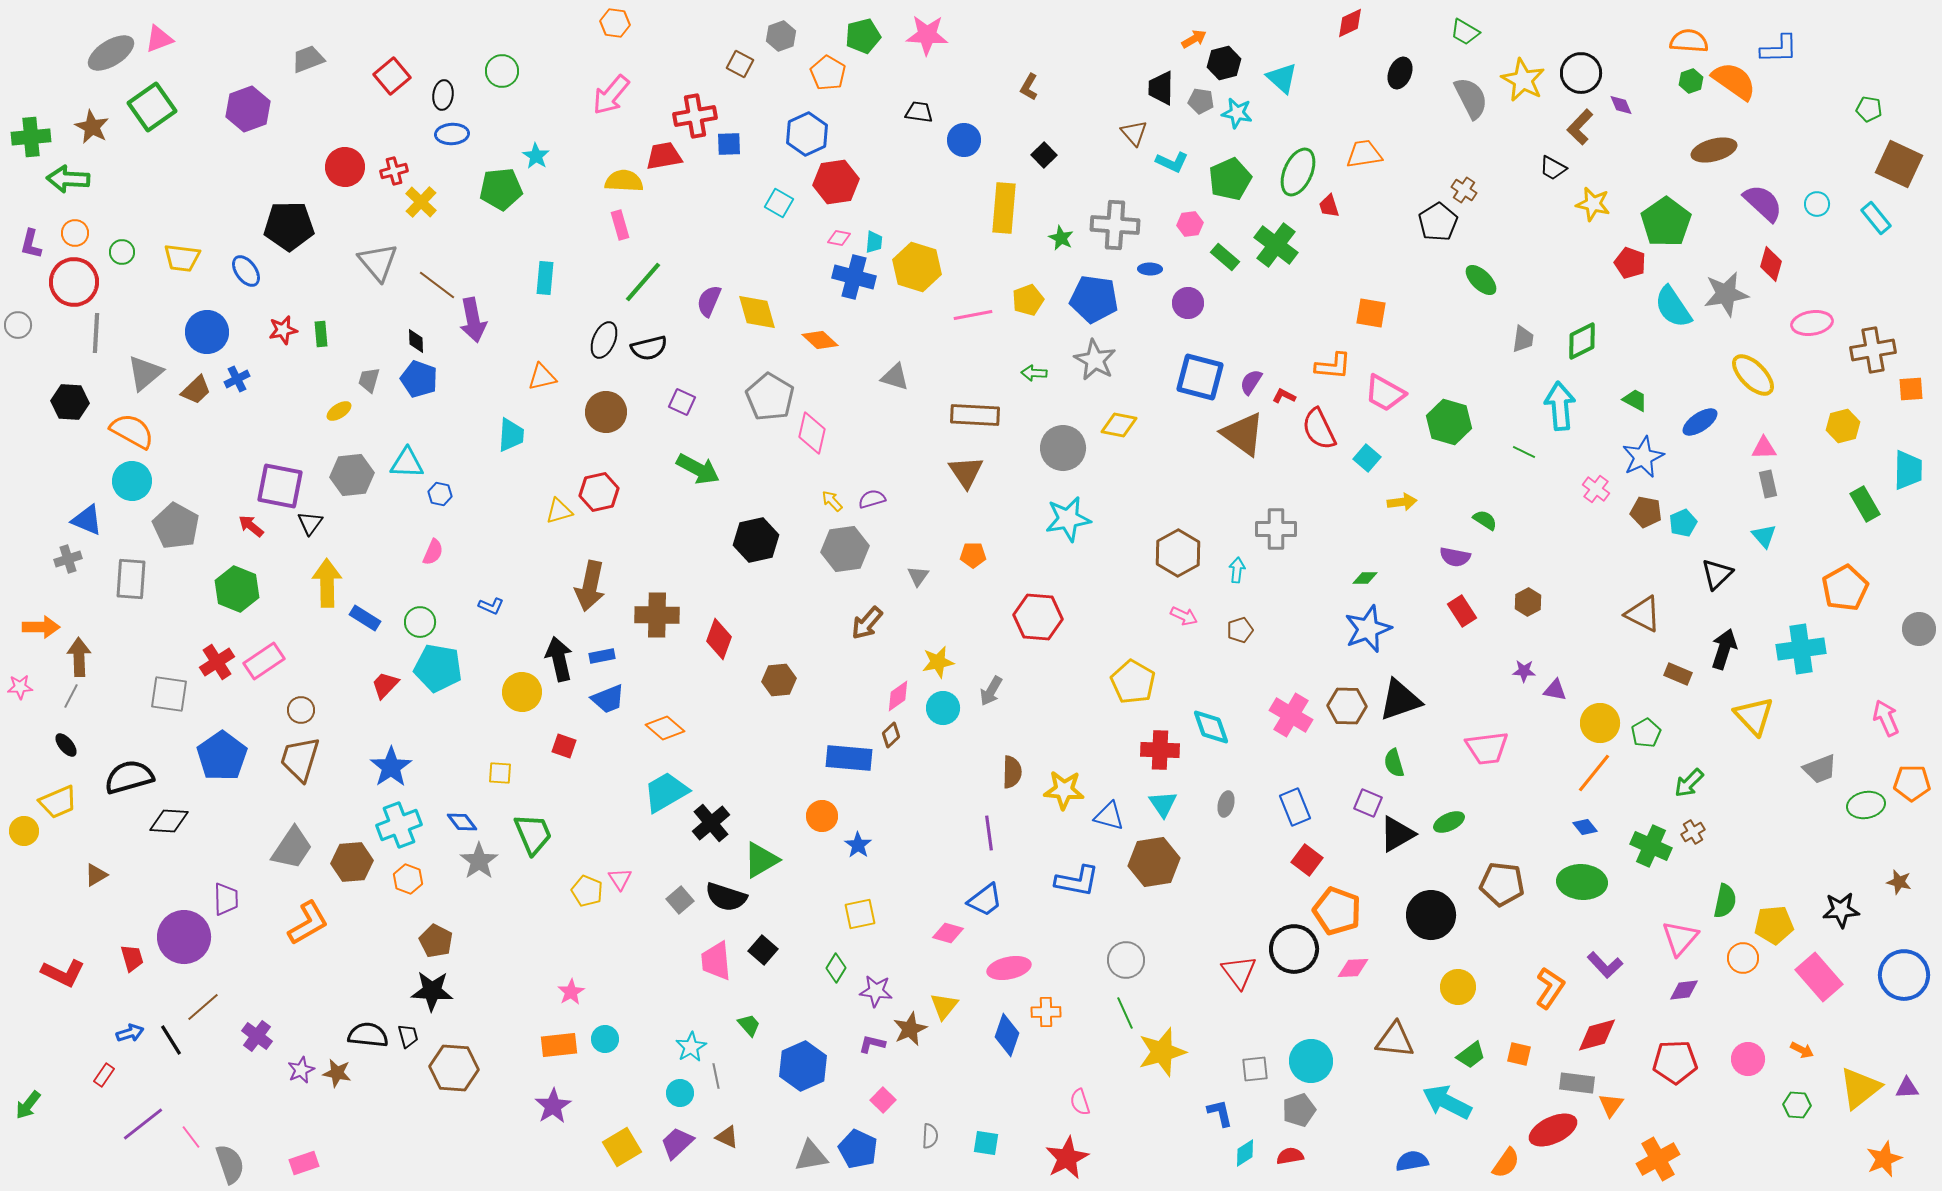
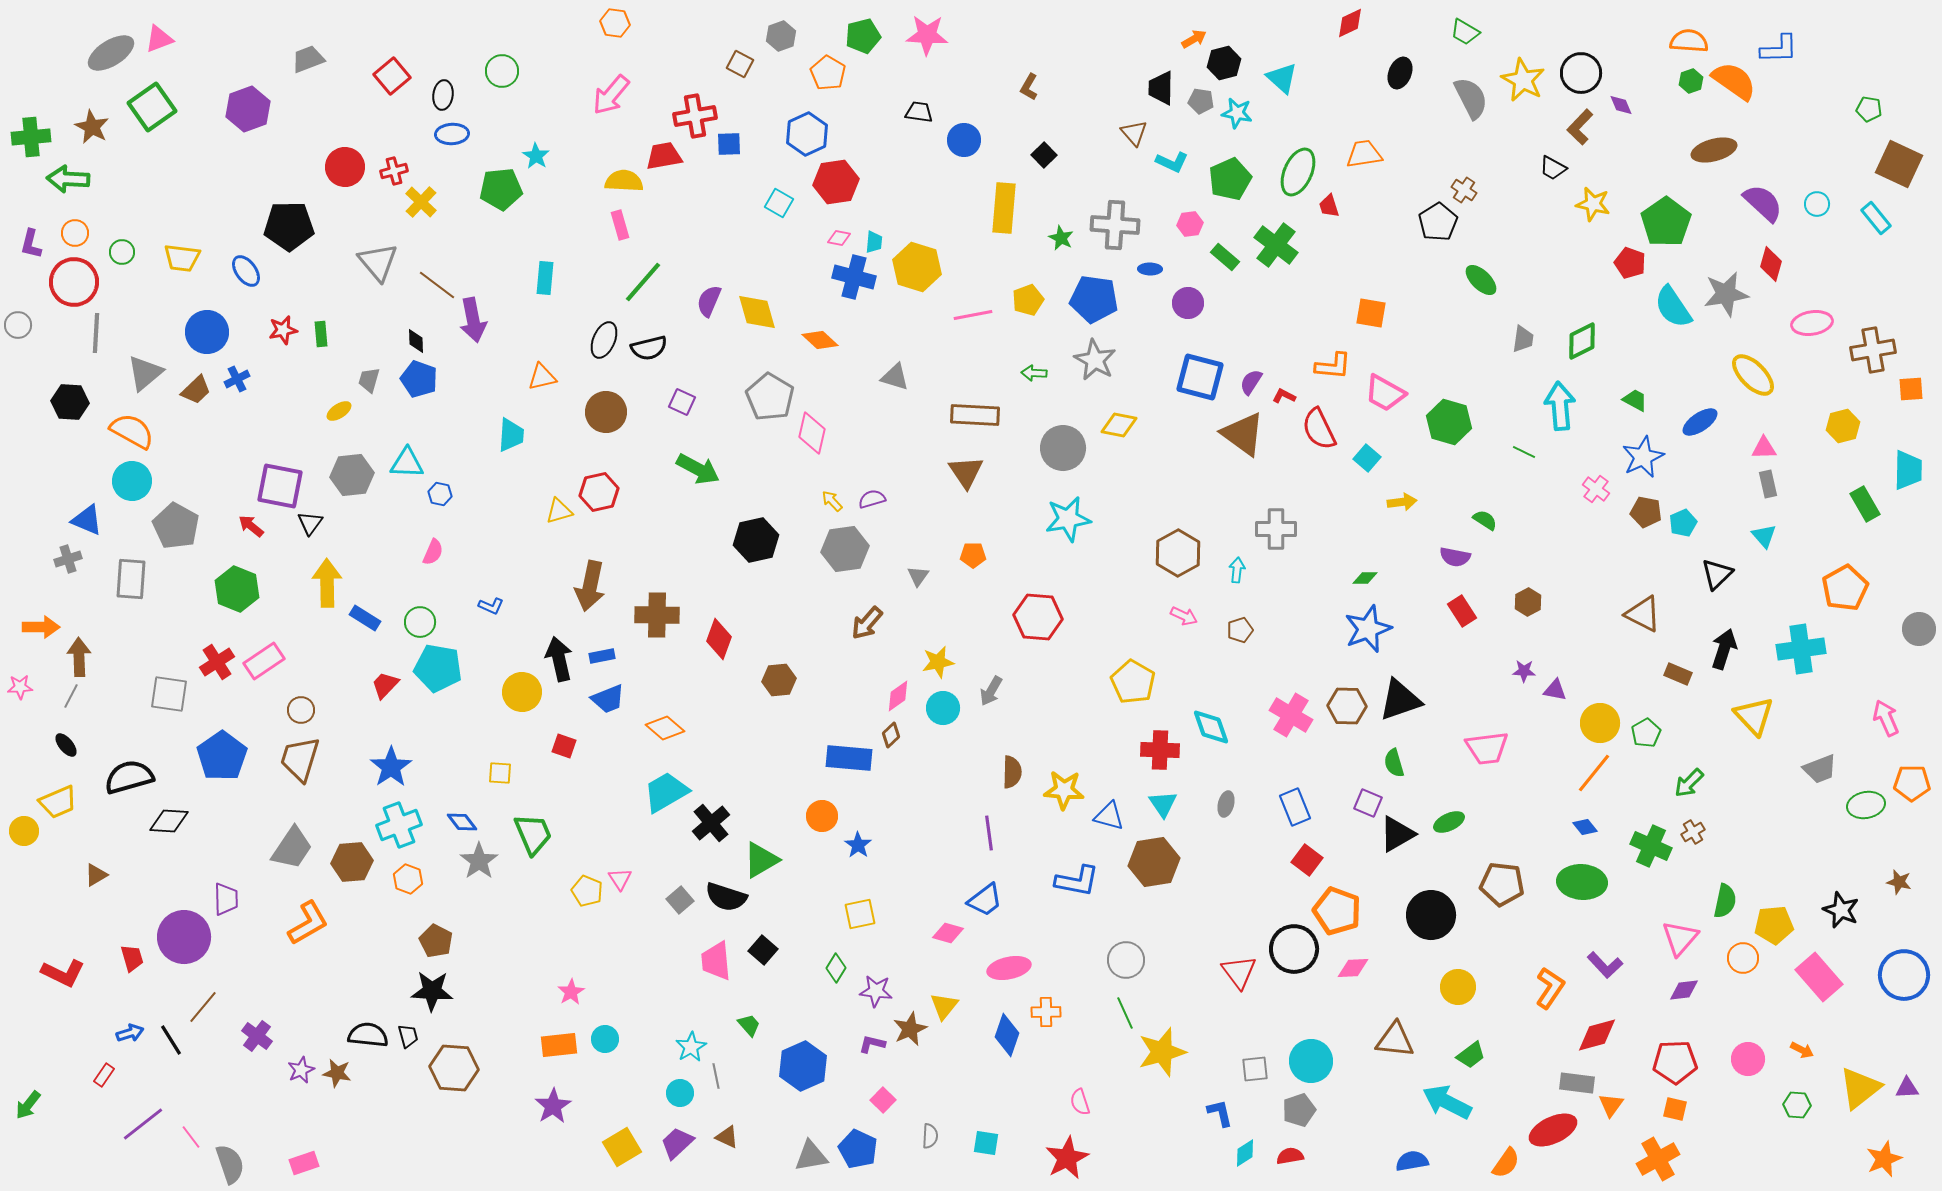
black star at (1841, 910): rotated 27 degrees clockwise
brown line at (203, 1007): rotated 9 degrees counterclockwise
orange square at (1519, 1054): moved 156 px right, 55 px down
